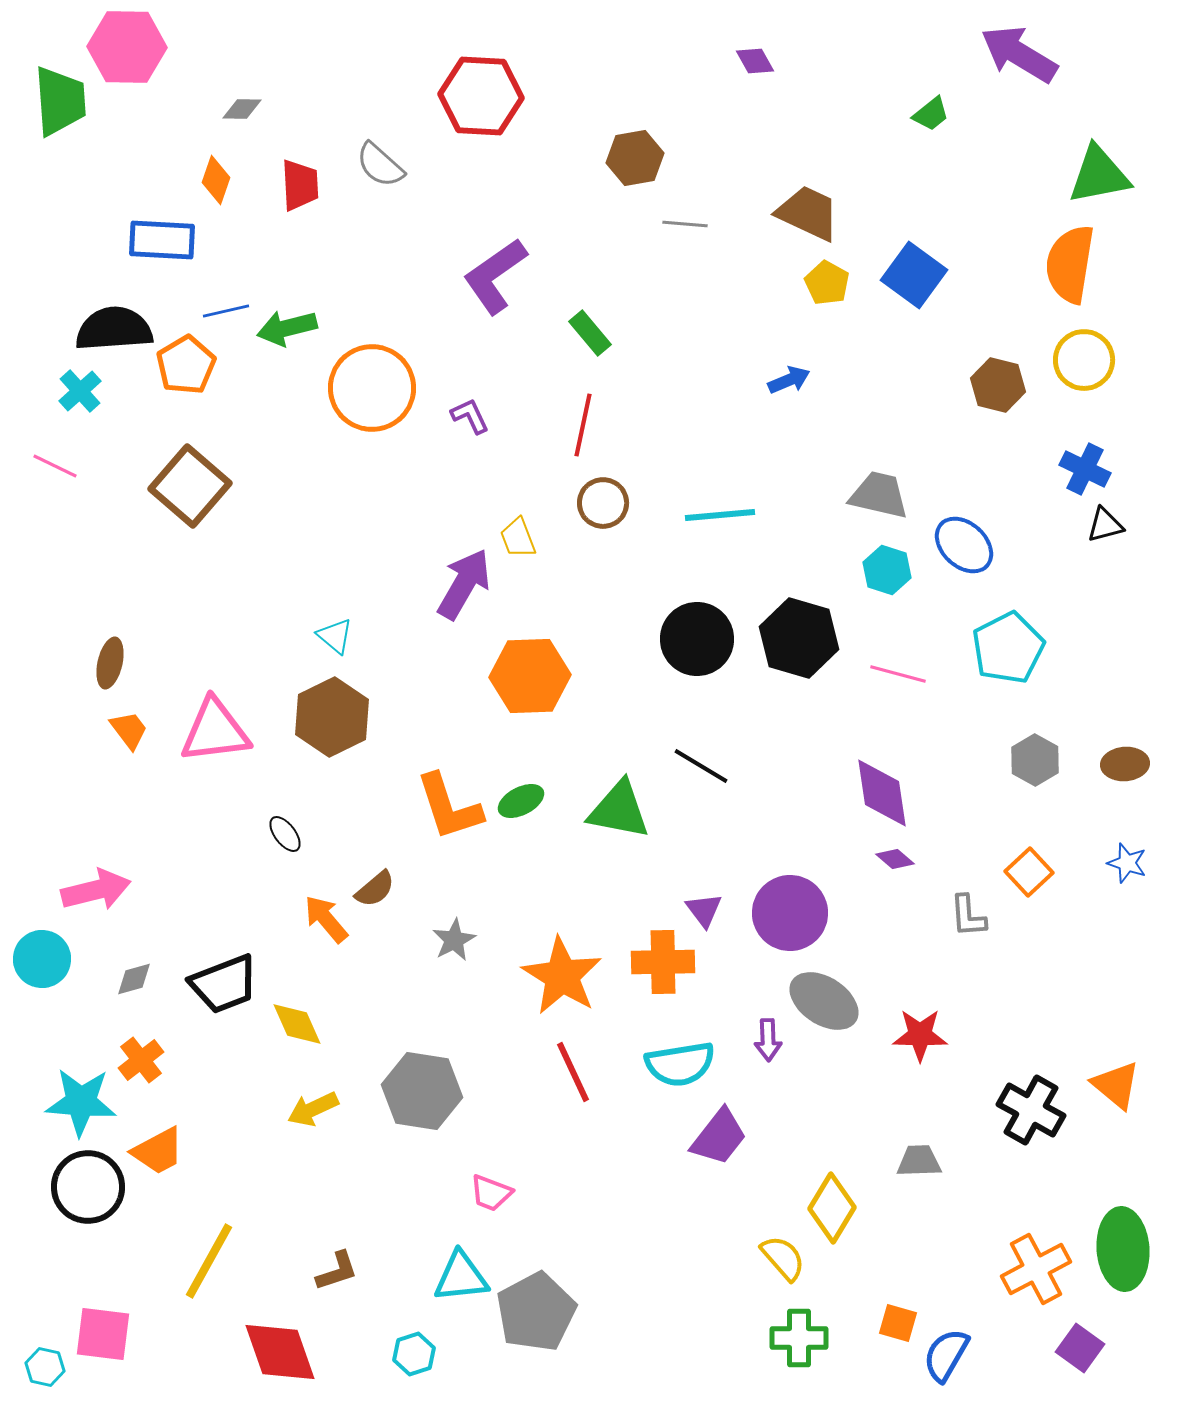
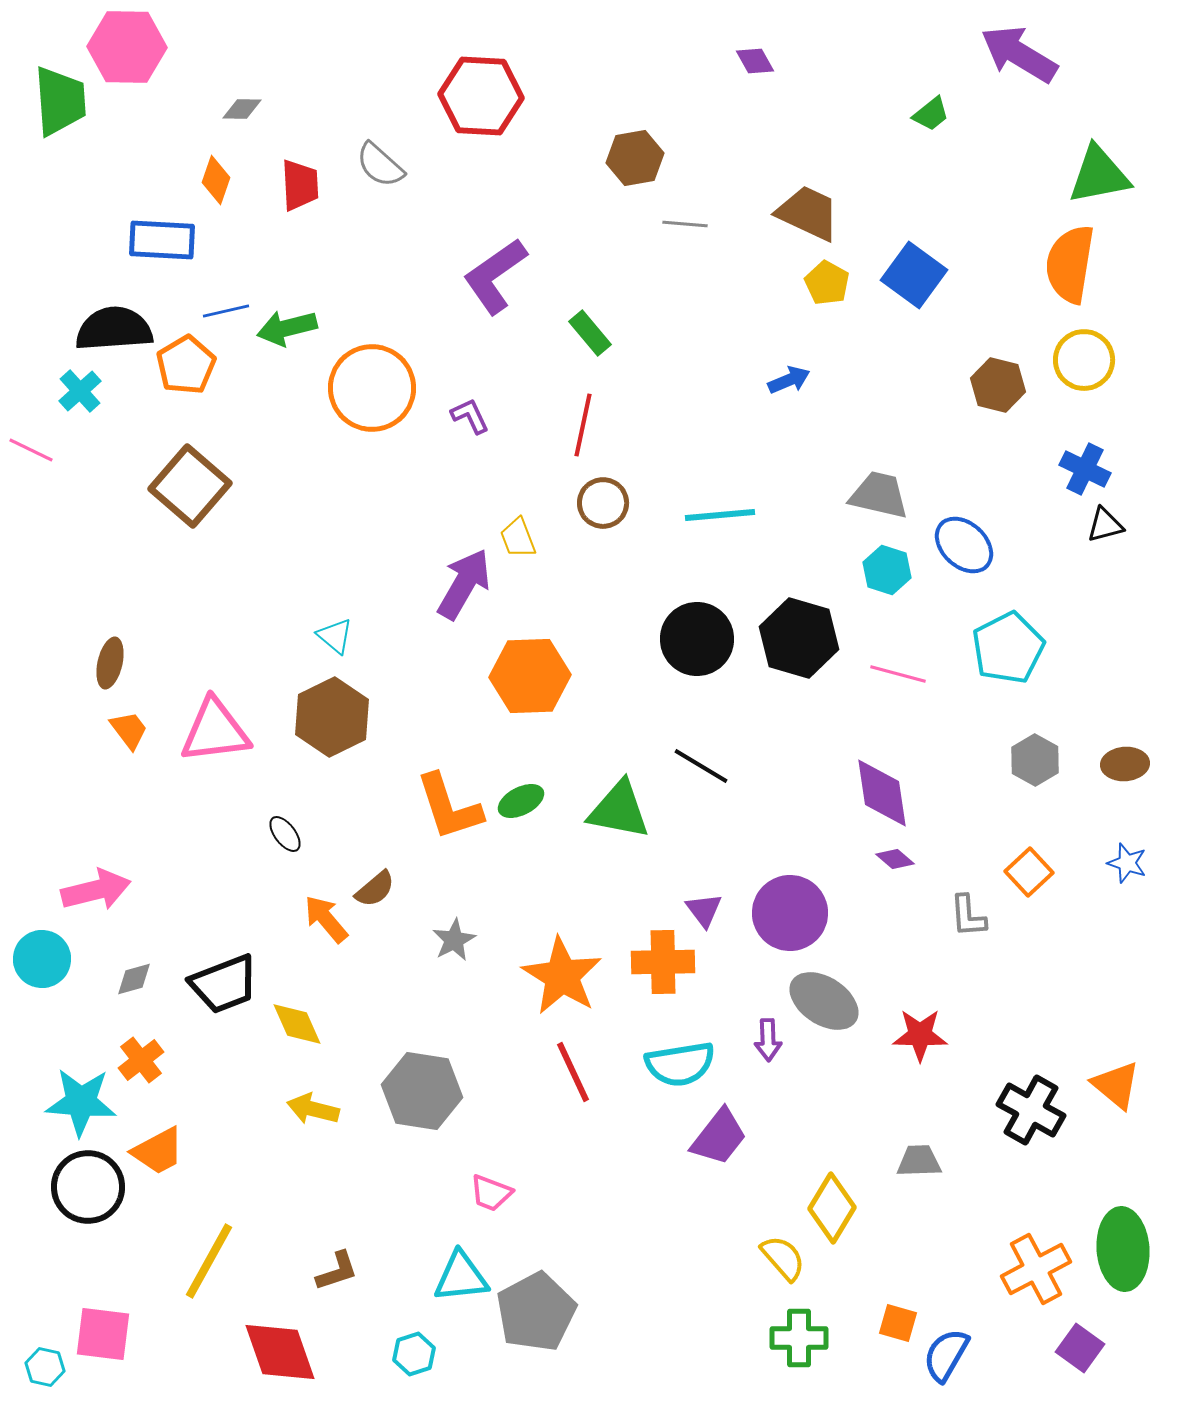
pink line at (55, 466): moved 24 px left, 16 px up
yellow arrow at (313, 1109): rotated 39 degrees clockwise
